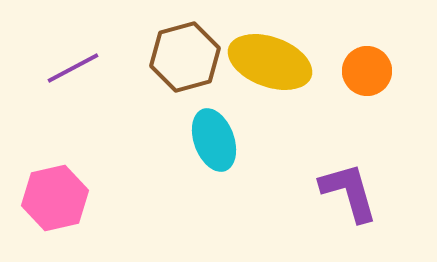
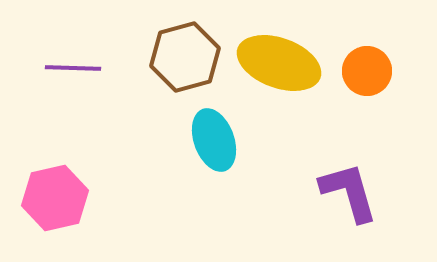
yellow ellipse: moved 9 px right, 1 px down
purple line: rotated 30 degrees clockwise
